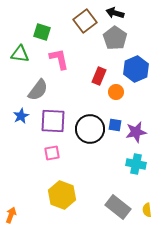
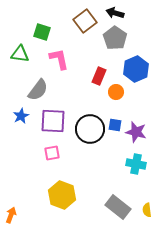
purple star: rotated 25 degrees clockwise
